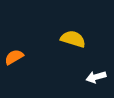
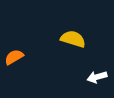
white arrow: moved 1 px right
